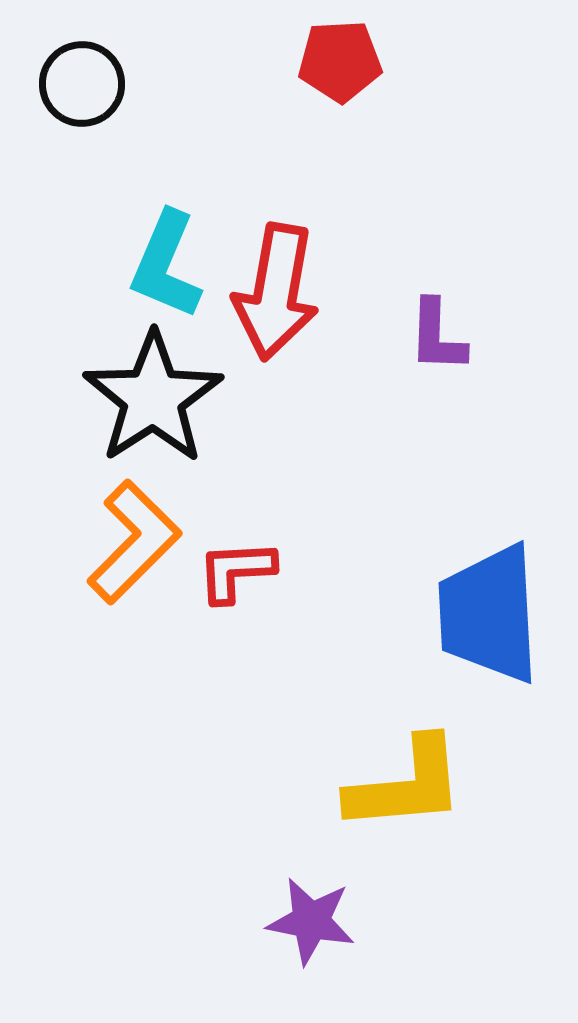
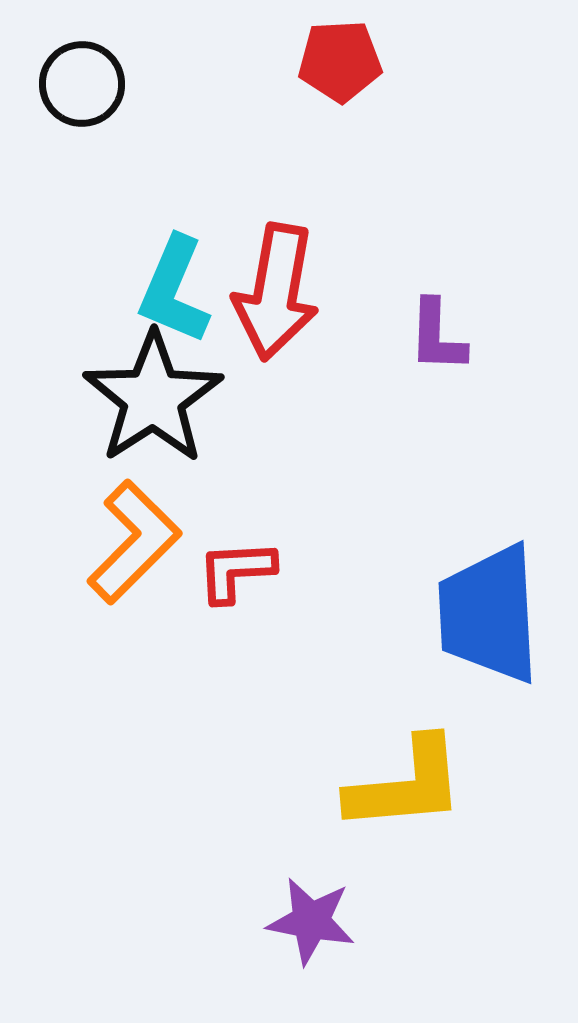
cyan L-shape: moved 8 px right, 25 px down
